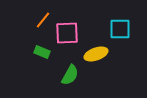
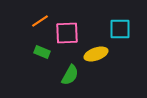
orange line: moved 3 px left, 1 px down; rotated 18 degrees clockwise
